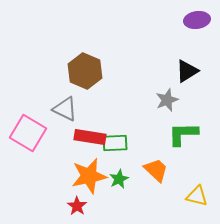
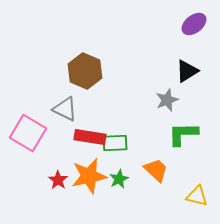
purple ellipse: moved 3 px left, 4 px down; rotated 30 degrees counterclockwise
red star: moved 19 px left, 26 px up
